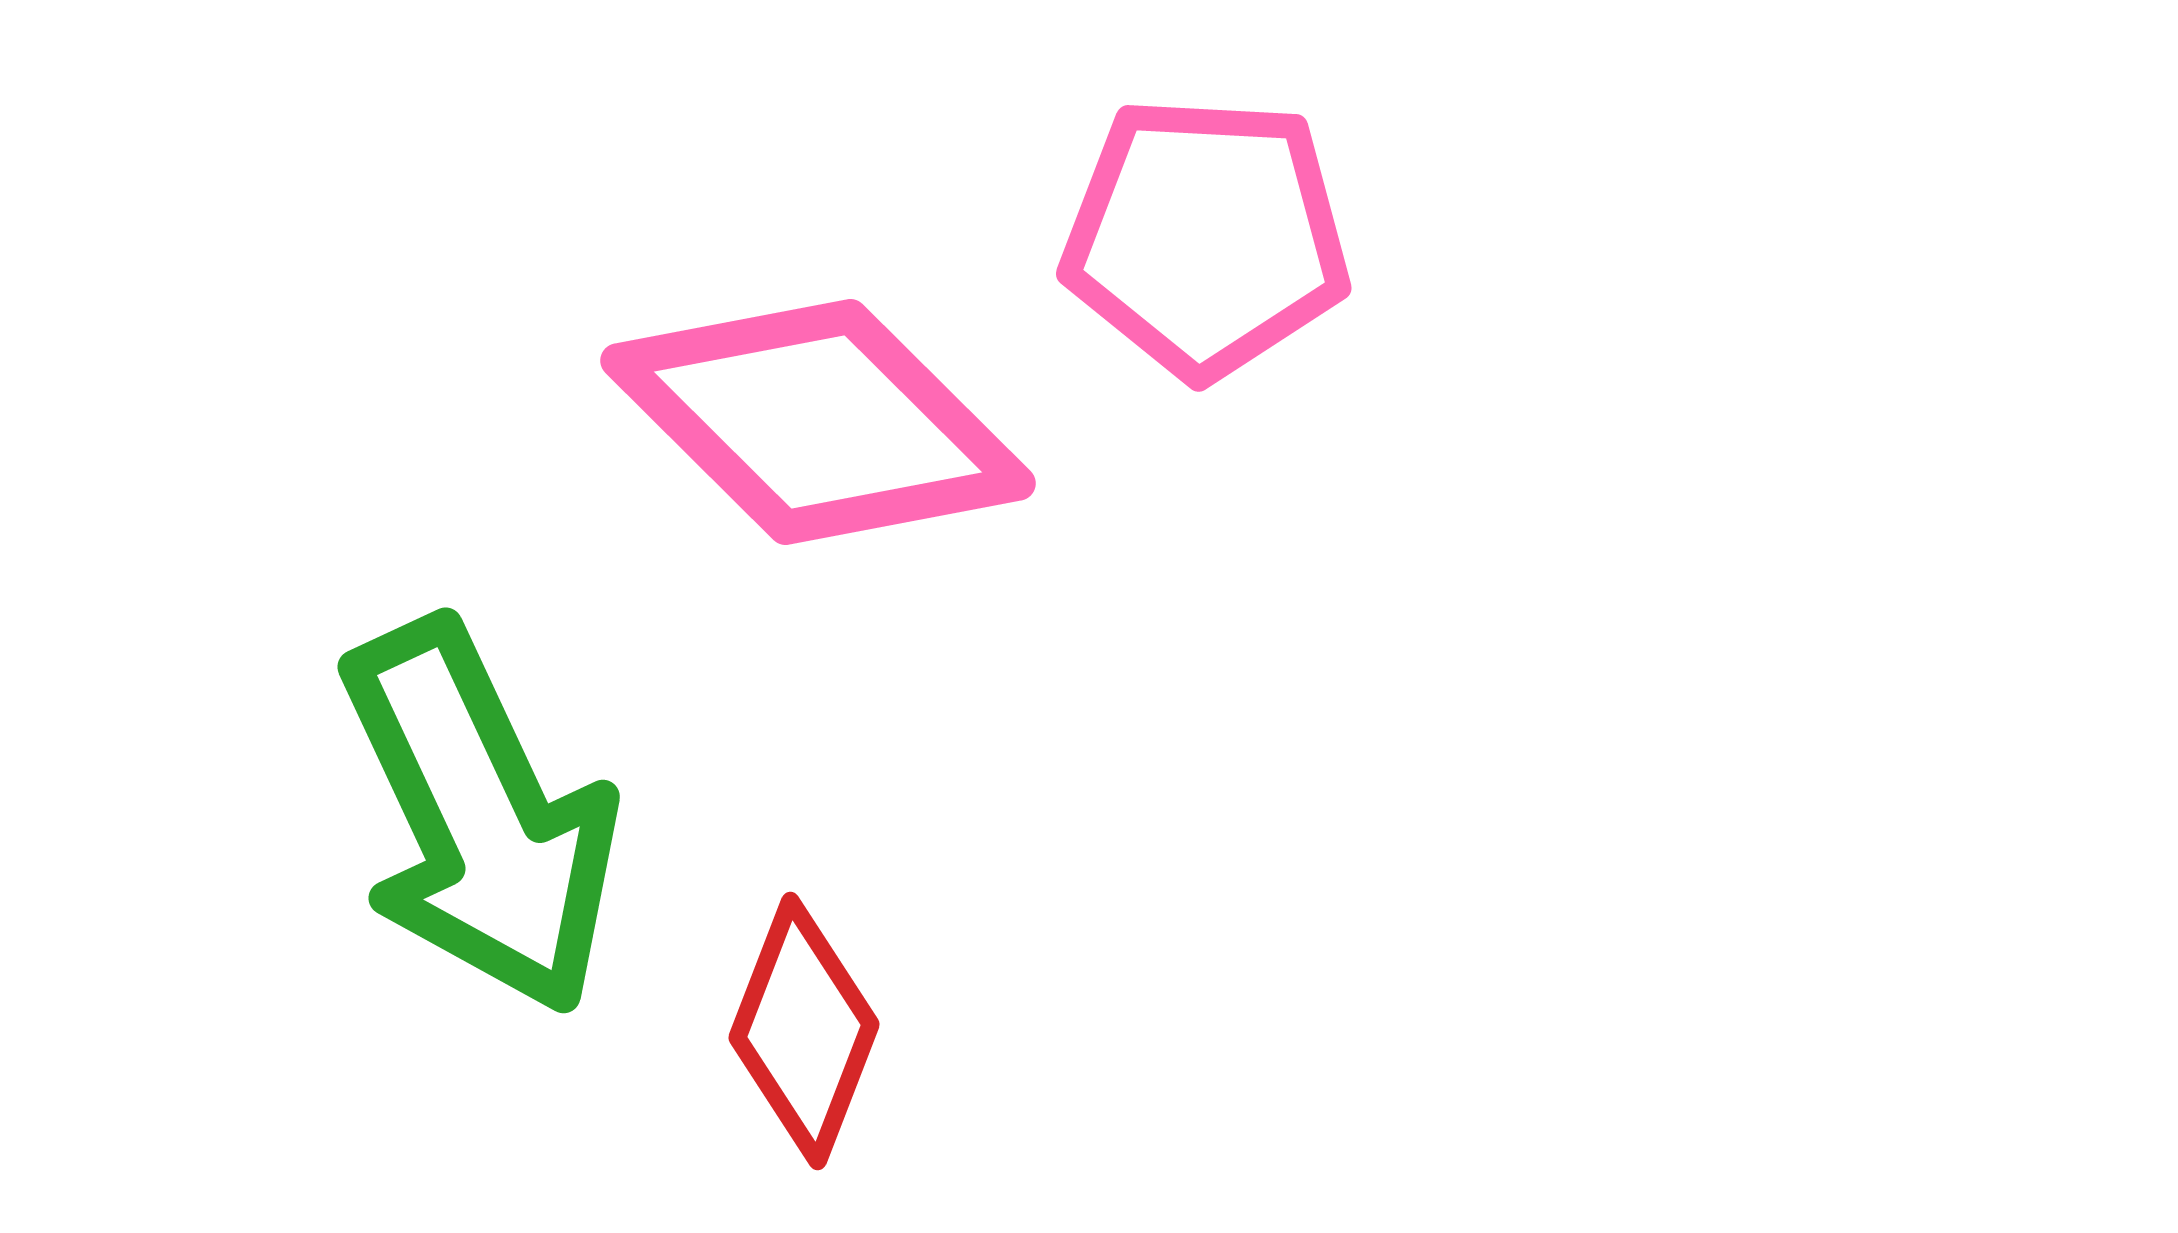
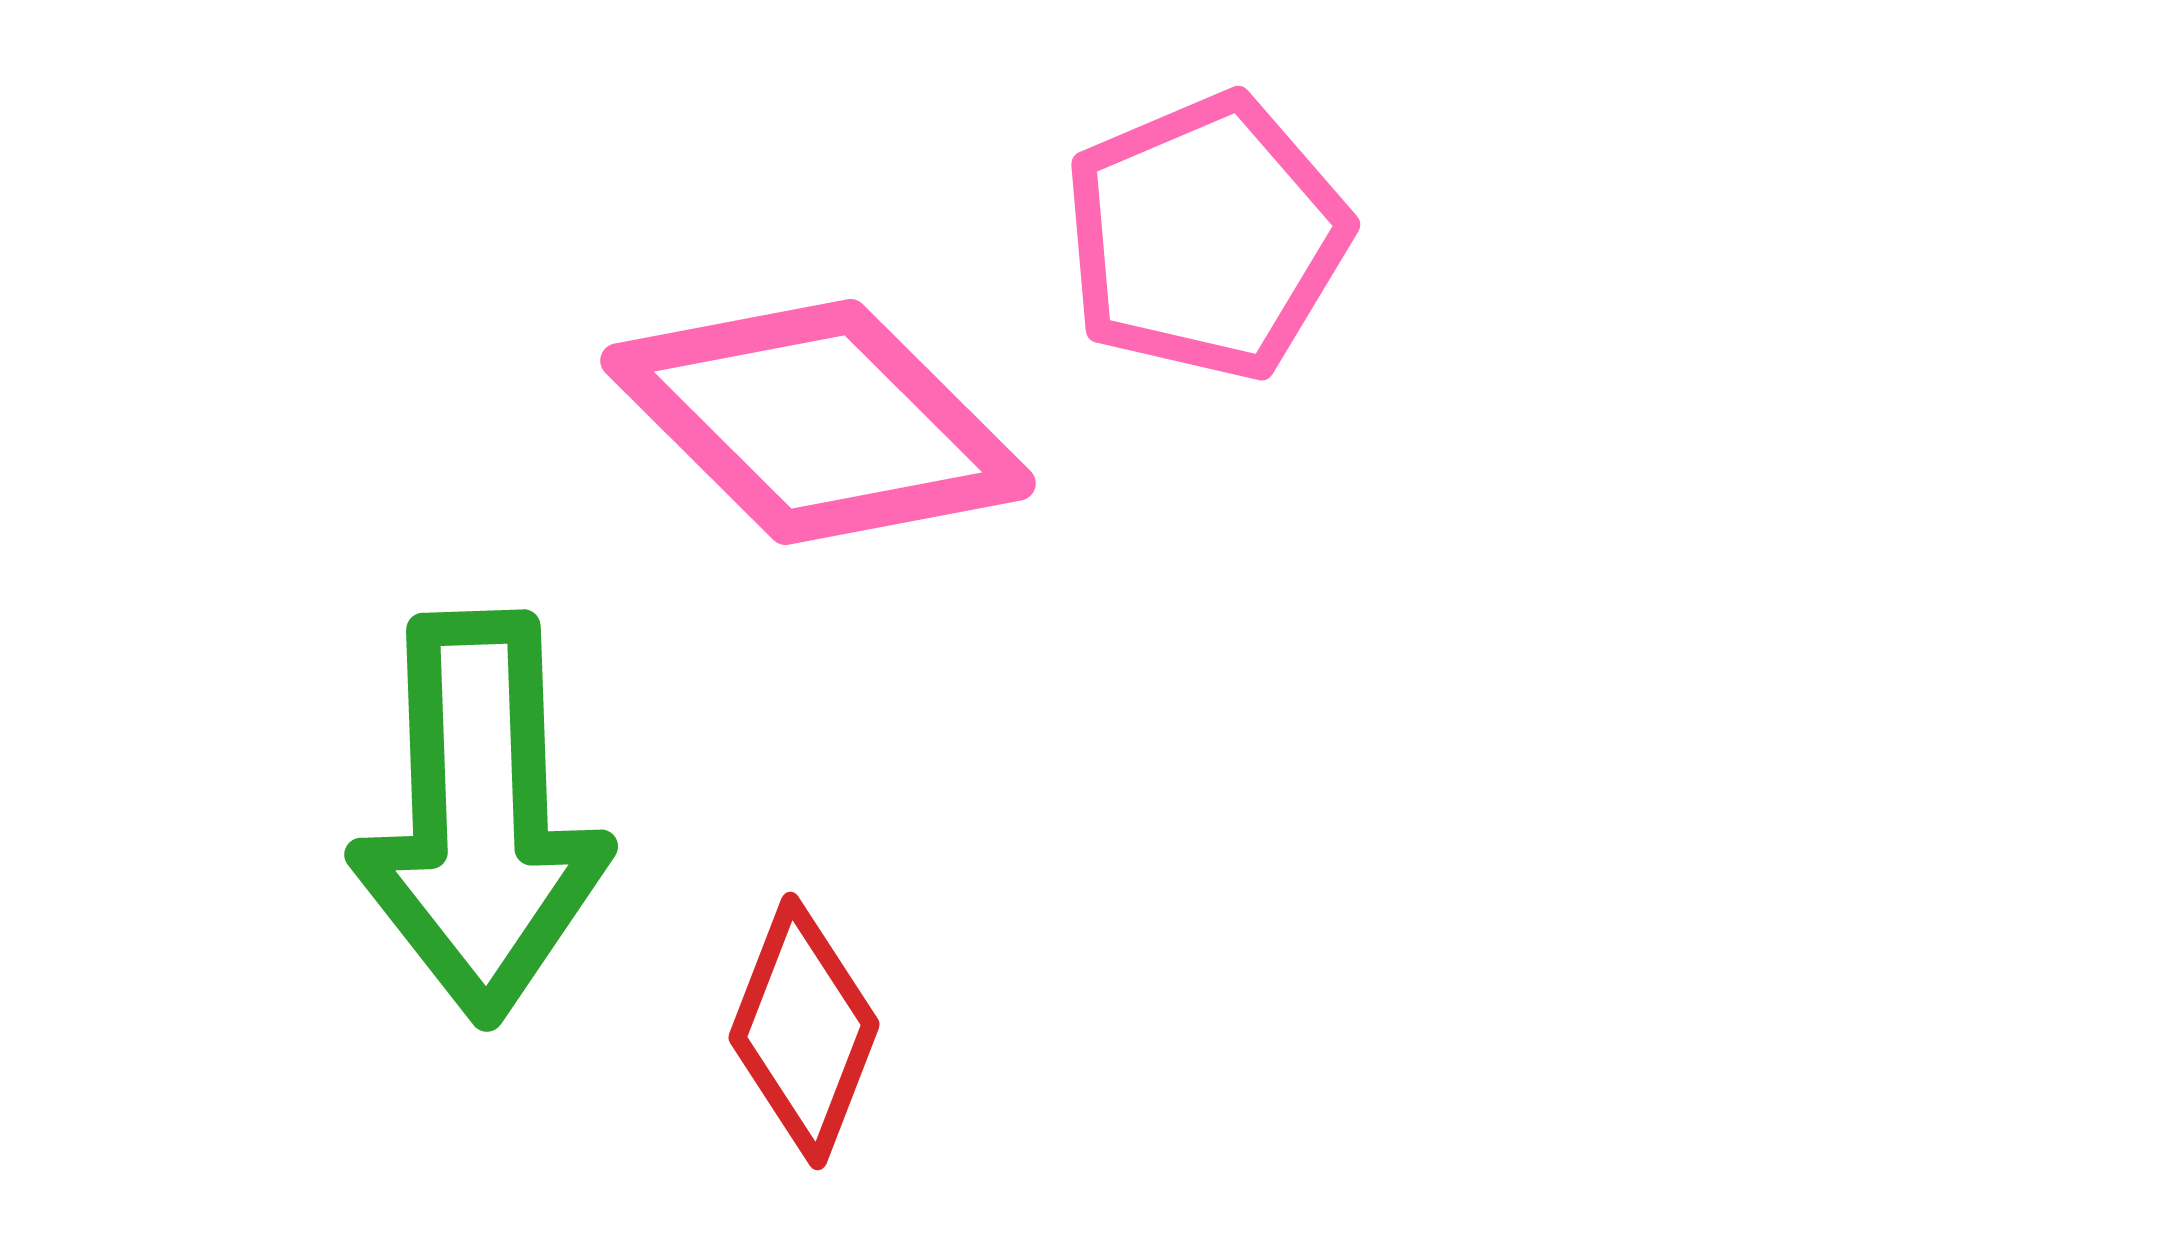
pink pentagon: rotated 26 degrees counterclockwise
green arrow: rotated 23 degrees clockwise
